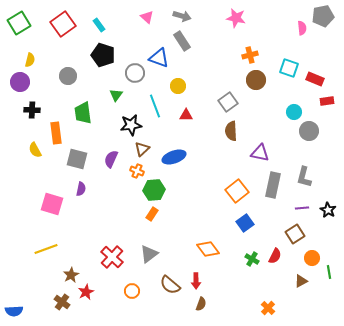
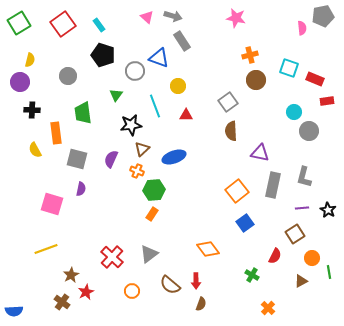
gray arrow at (182, 16): moved 9 px left
gray circle at (135, 73): moved 2 px up
green cross at (252, 259): moved 16 px down
